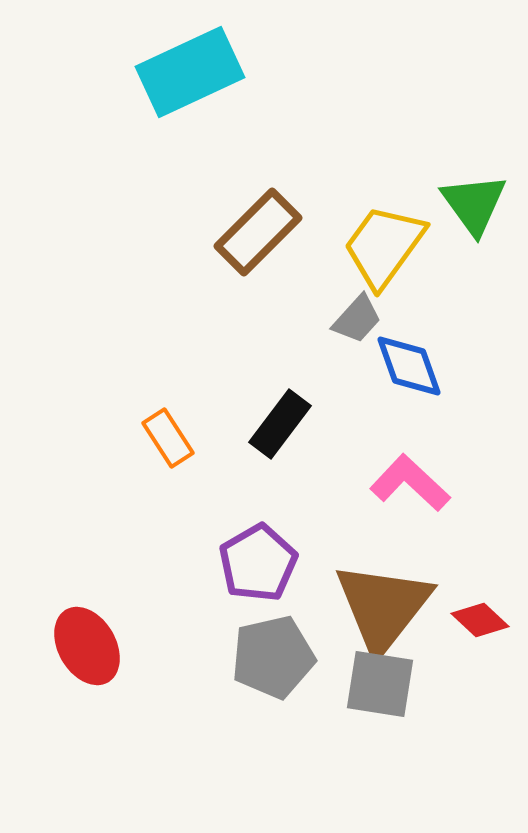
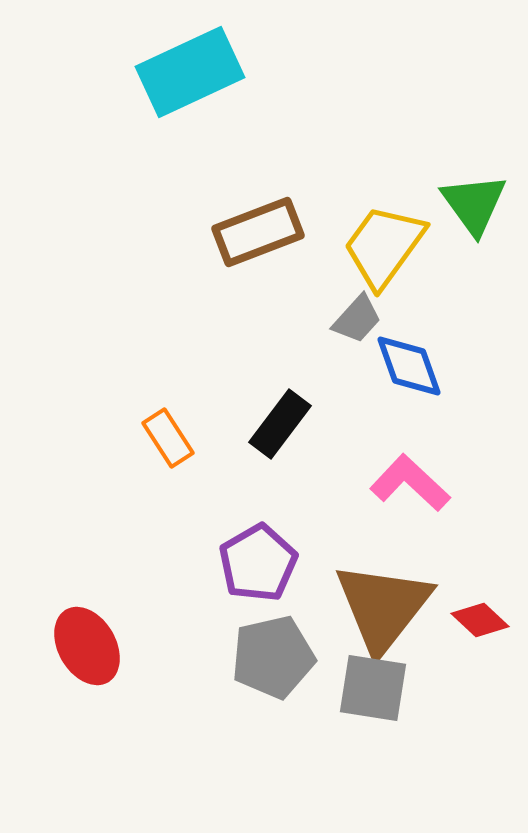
brown rectangle: rotated 24 degrees clockwise
gray square: moved 7 px left, 4 px down
